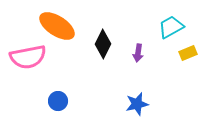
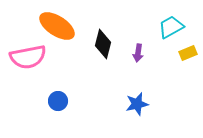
black diamond: rotated 12 degrees counterclockwise
